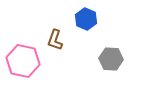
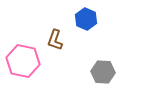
gray hexagon: moved 8 px left, 13 px down
